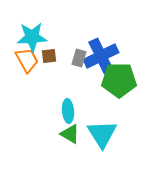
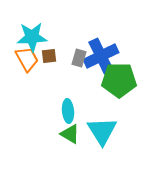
orange trapezoid: moved 1 px up
cyan triangle: moved 3 px up
